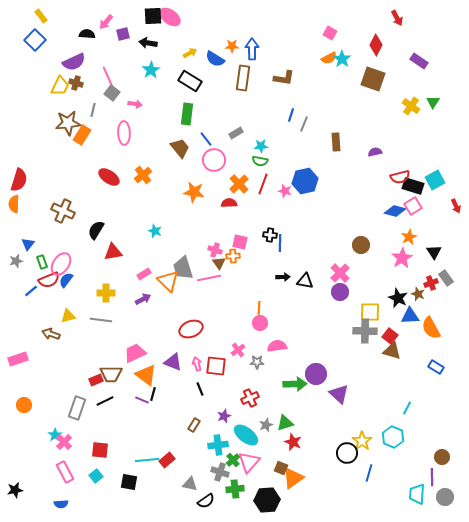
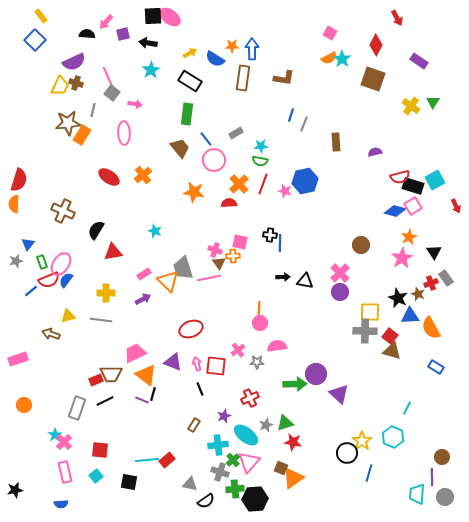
red star at (293, 442): rotated 12 degrees counterclockwise
pink rectangle at (65, 472): rotated 15 degrees clockwise
black hexagon at (267, 500): moved 12 px left, 1 px up
